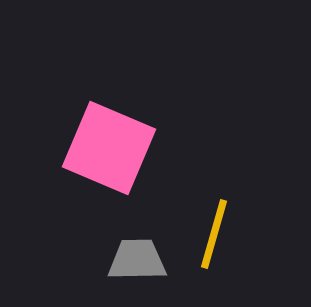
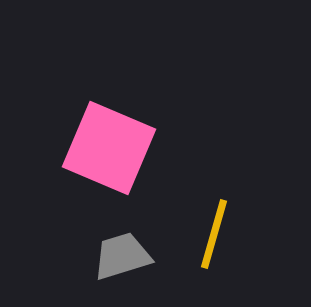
gray trapezoid: moved 15 px left, 4 px up; rotated 16 degrees counterclockwise
